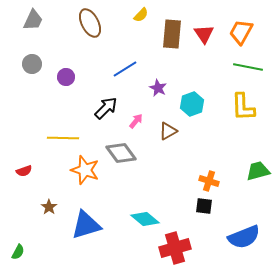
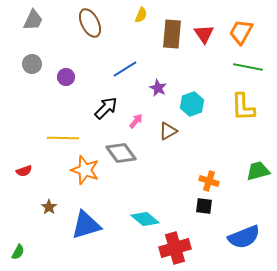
yellow semicircle: rotated 21 degrees counterclockwise
